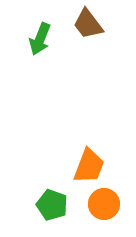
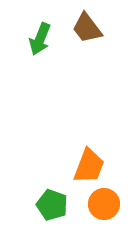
brown trapezoid: moved 1 px left, 4 px down
